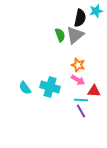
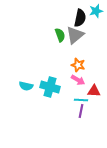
cyan semicircle: moved 1 px right, 2 px up; rotated 40 degrees counterclockwise
purple line: rotated 40 degrees clockwise
